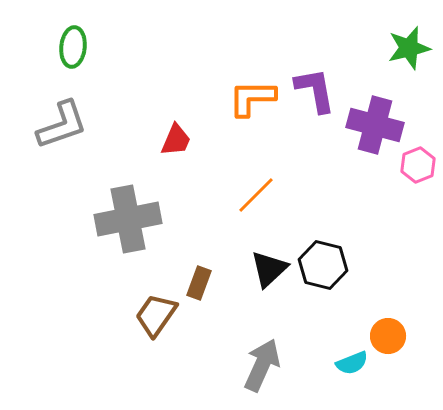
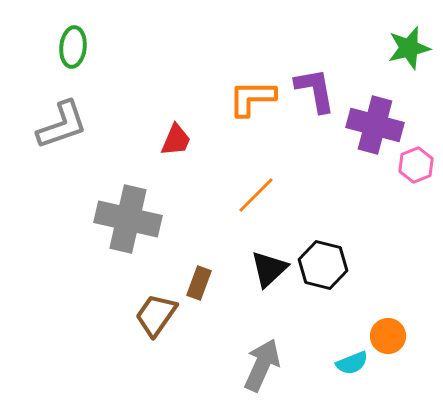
pink hexagon: moved 2 px left
gray cross: rotated 24 degrees clockwise
